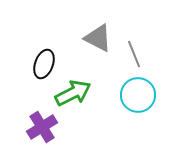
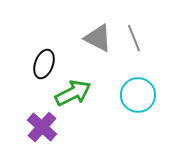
gray line: moved 16 px up
purple cross: rotated 16 degrees counterclockwise
